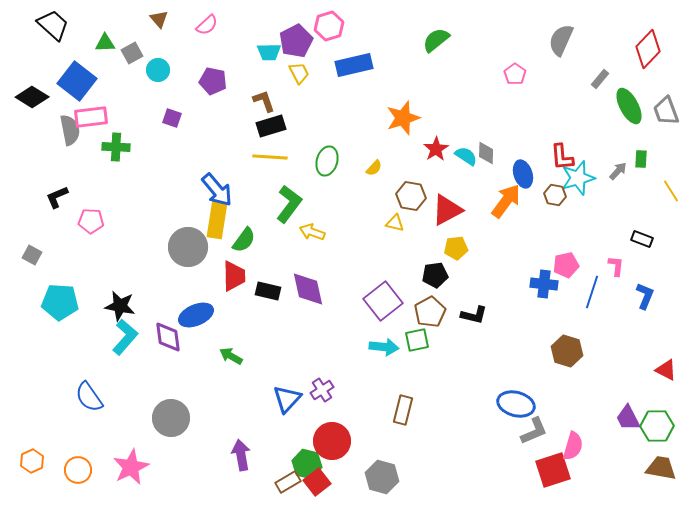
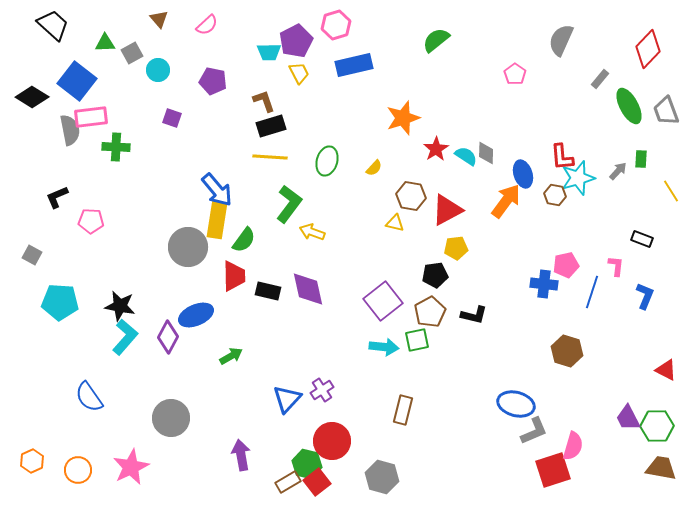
pink hexagon at (329, 26): moved 7 px right, 1 px up
purple diamond at (168, 337): rotated 36 degrees clockwise
green arrow at (231, 356): rotated 120 degrees clockwise
